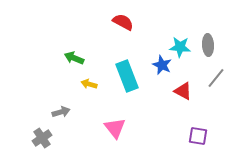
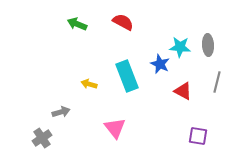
green arrow: moved 3 px right, 34 px up
blue star: moved 2 px left, 1 px up
gray line: moved 1 px right, 4 px down; rotated 25 degrees counterclockwise
